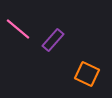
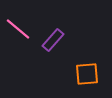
orange square: rotated 30 degrees counterclockwise
